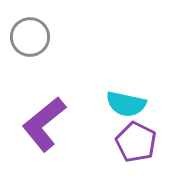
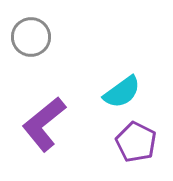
gray circle: moved 1 px right
cyan semicircle: moved 4 px left, 12 px up; rotated 48 degrees counterclockwise
